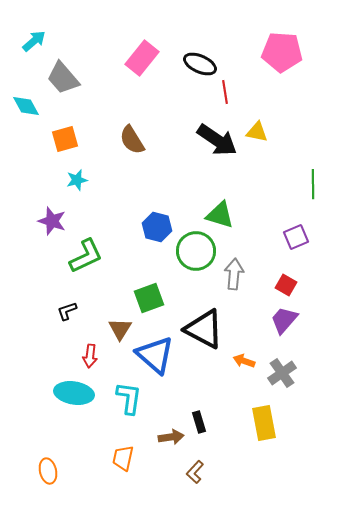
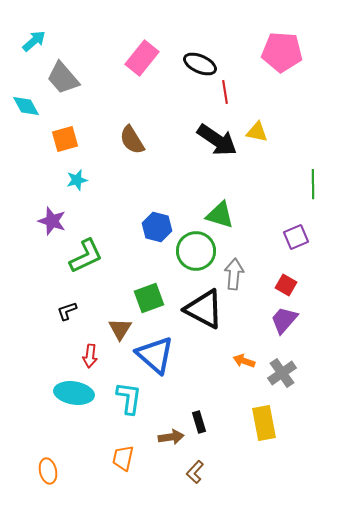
black triangle: moved 20 px up
